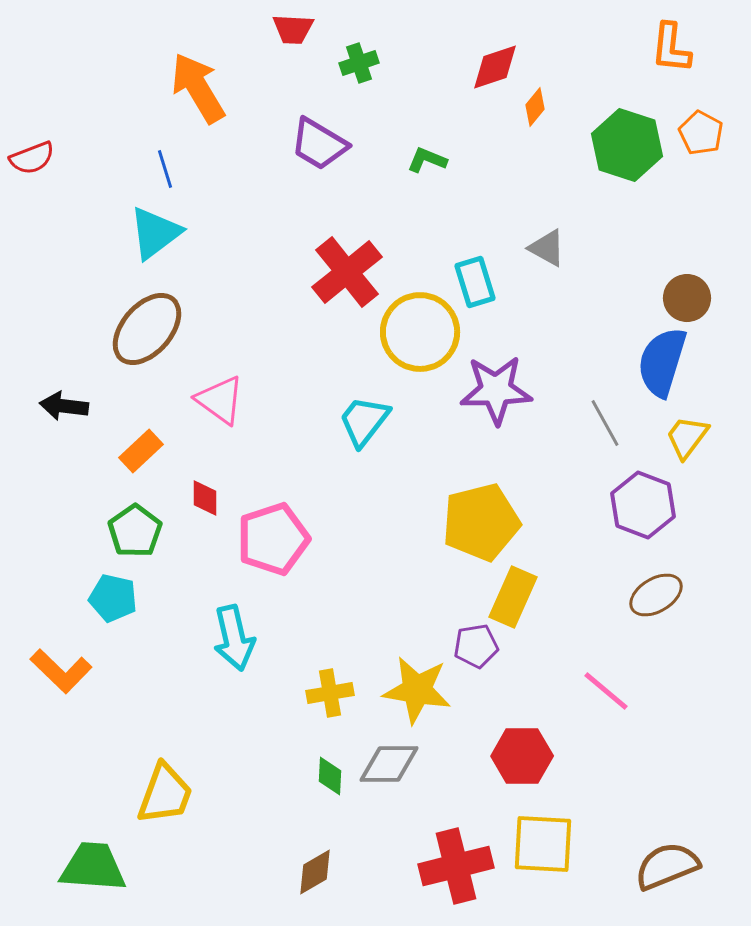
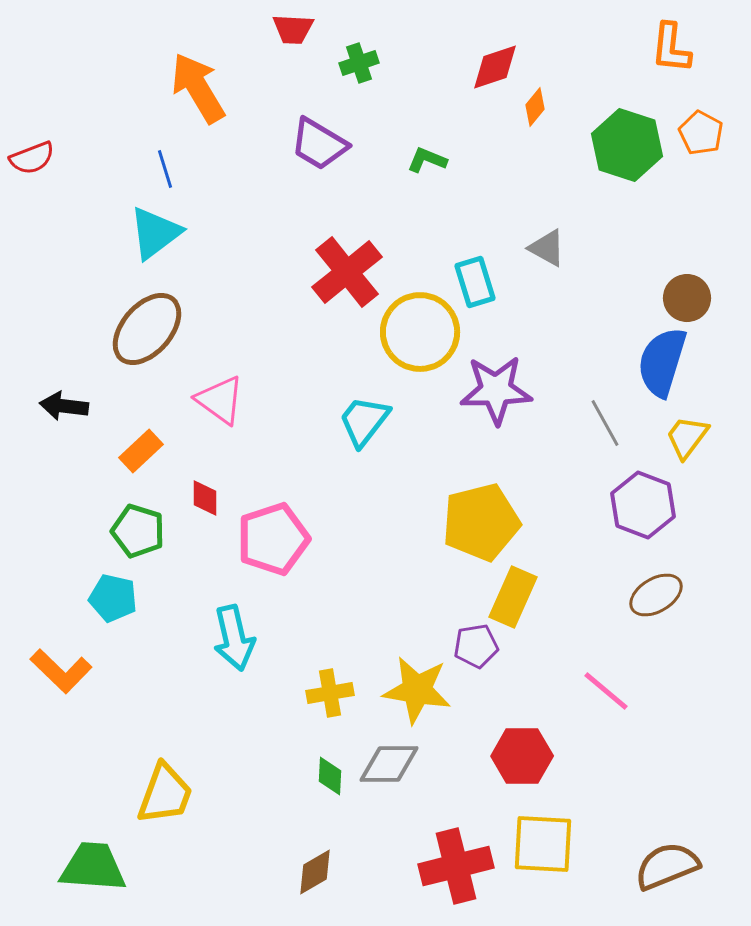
green pentagon at (135, 531): moved 3 px right; rotated 20 degrees counterclockwise
